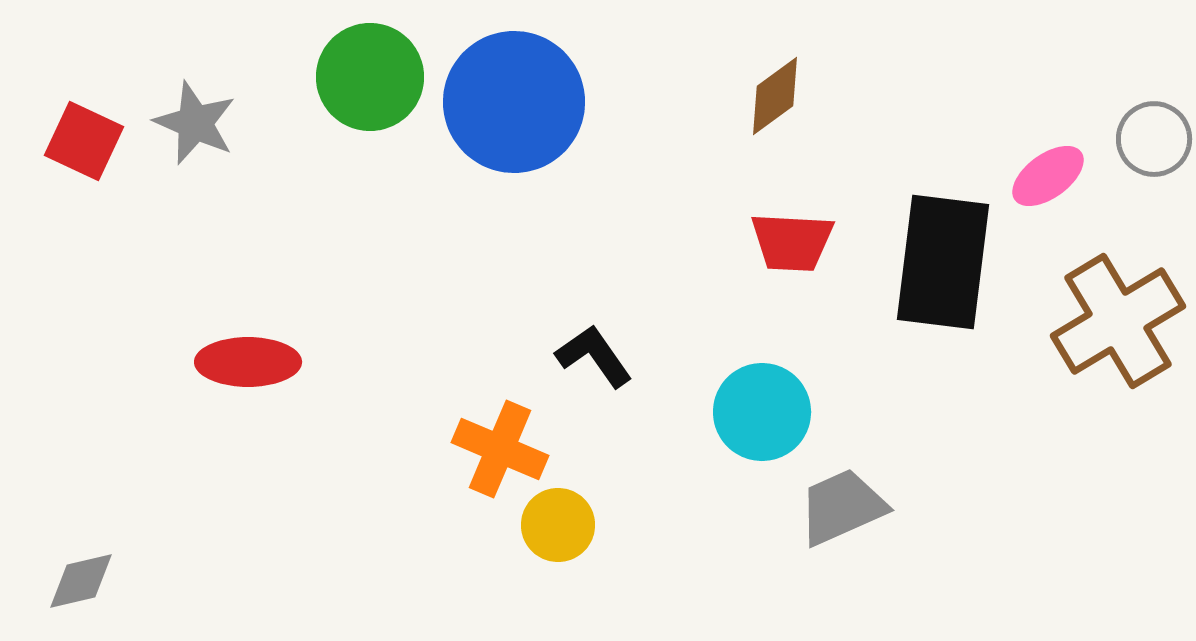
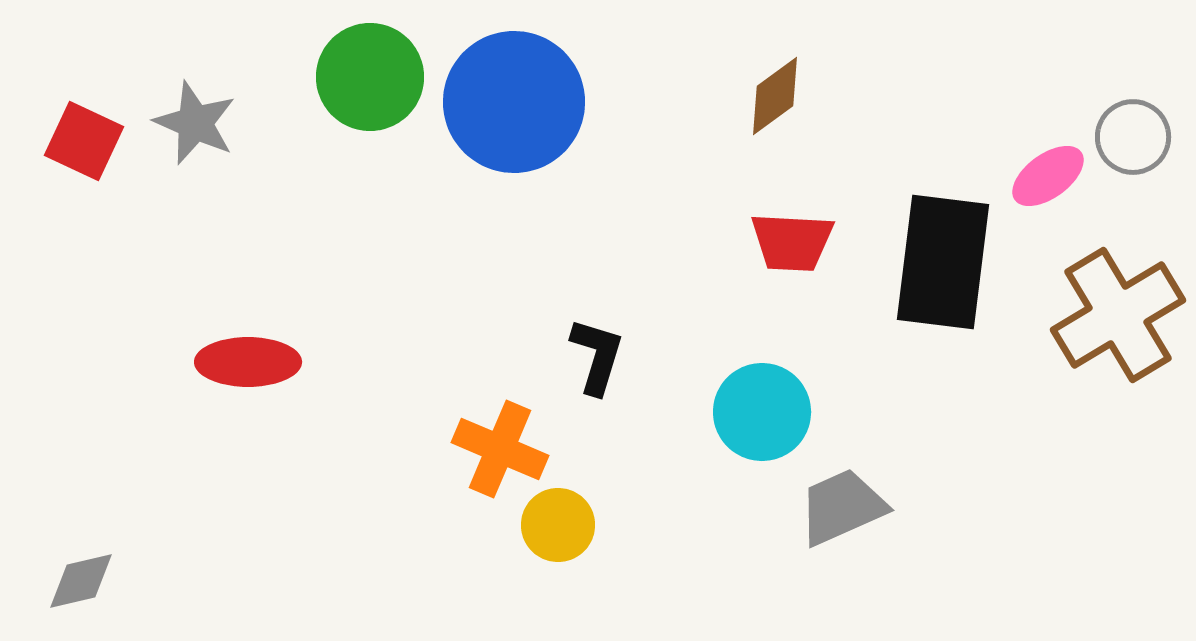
gray circle: moved 21 px left, 2 px up
brown cross: moved 6 px up
black L-shape: moved 3 px right; rotated 52 degrees clockwise
